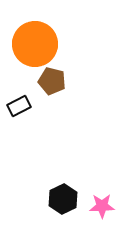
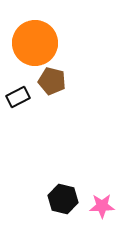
orange circle: moved 1 px up
black rectangle: moved 1 px left, 9 px up
black hexagon: rotated 20 degrees counterclockwise
